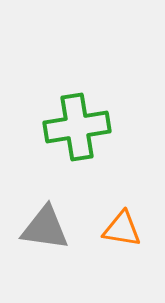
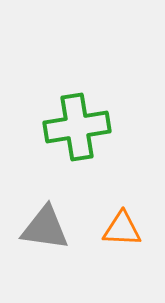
orange triangle: rotated 6 degrees counterclockwise
